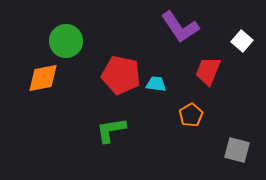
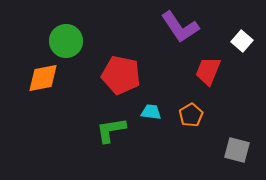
cyan trapezoid: moved 5 px left, 28 px down
